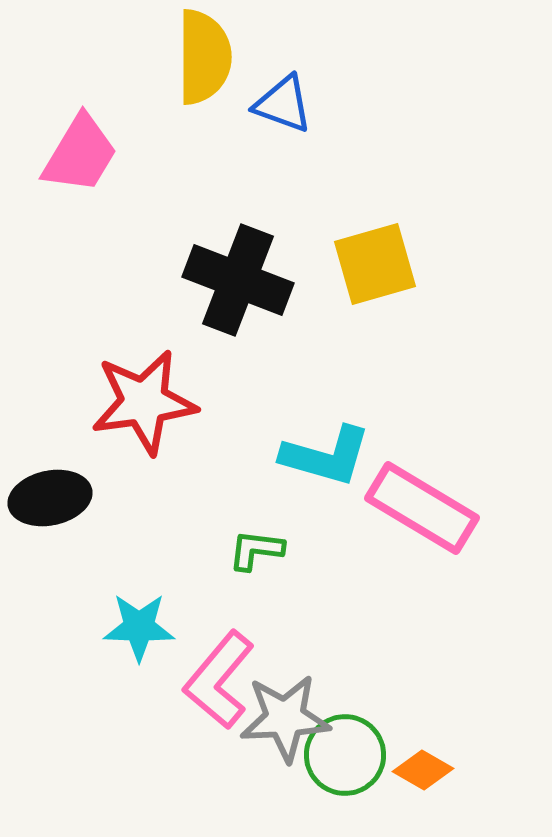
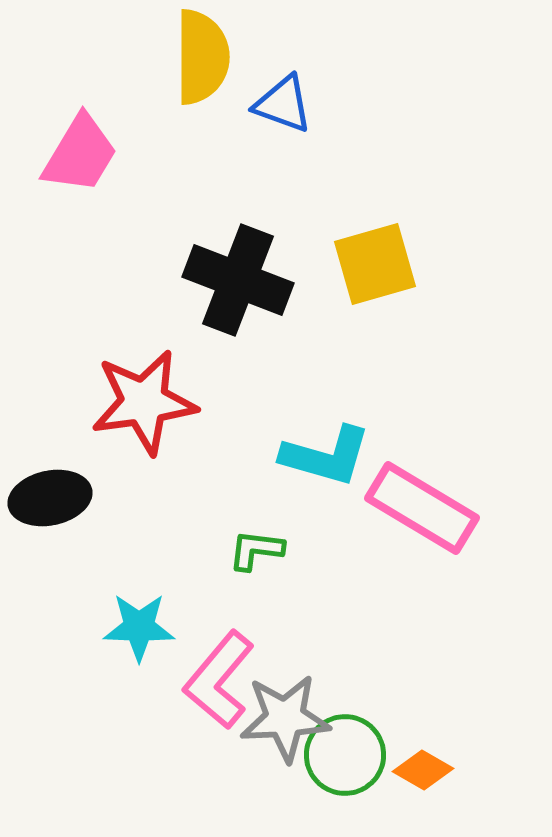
yellow semicircle: moved 2 px left
